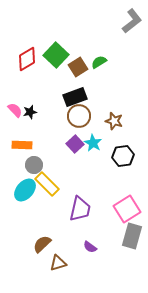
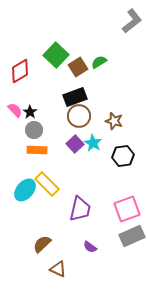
red diamond: moved 7 px left, 12 px down
black star: rotated 24 degrees counterclockwise
orange rectangle: moved 15 px right, 5 px down
gray circle: moved 35 px up
pink square: rotated 12 degrees clockwise
gray rectangle: rotated 50 degrees clockwise
brown triangle: moved 6 px down; rotated 42 degrees clockwise
